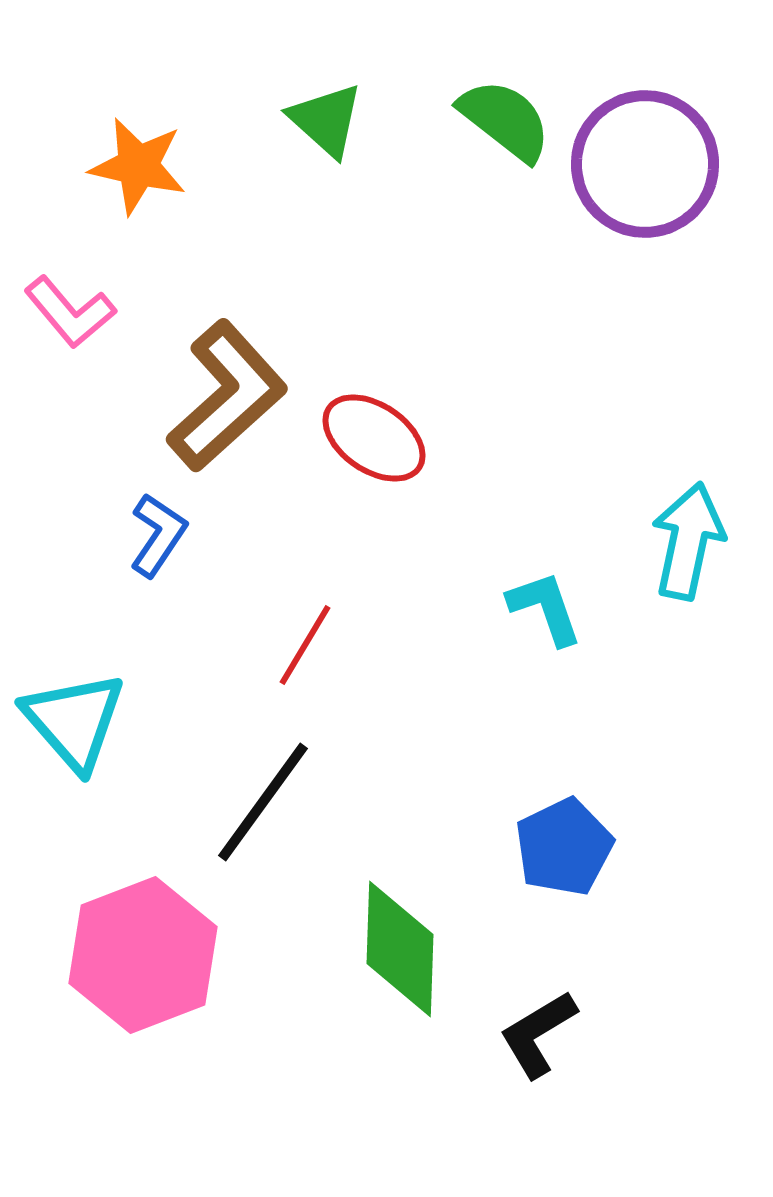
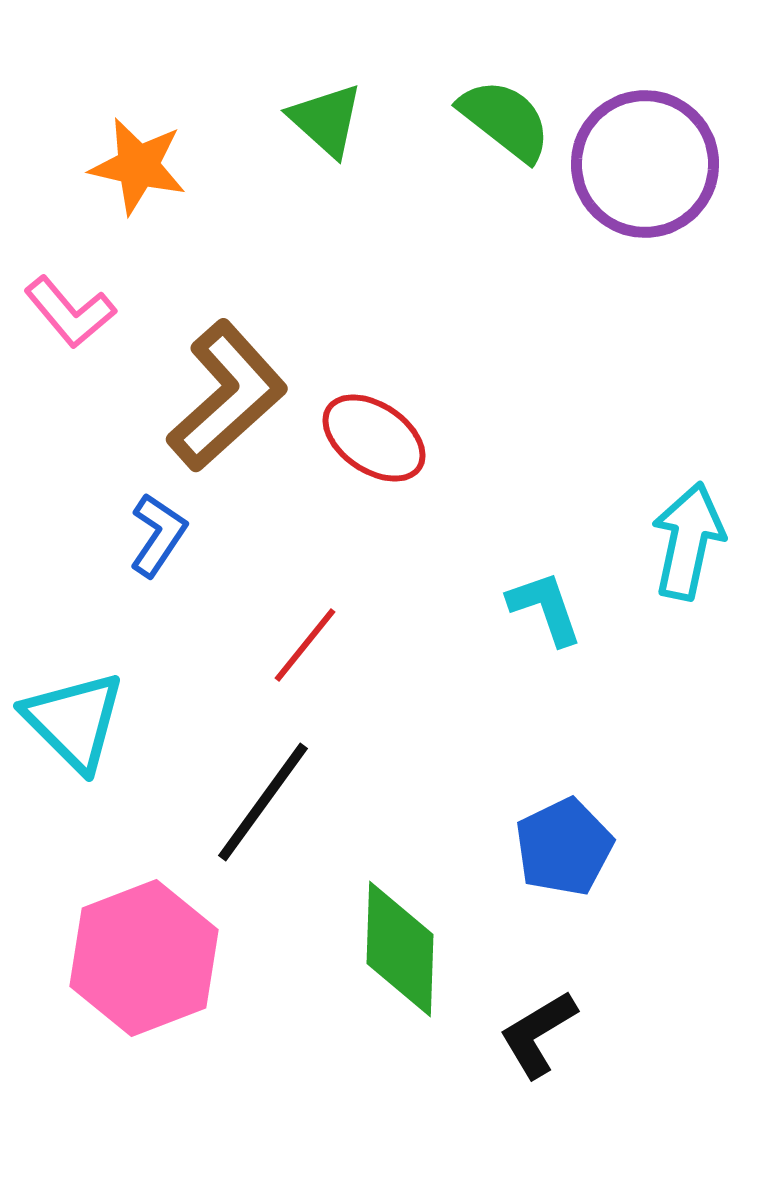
red line: rotated 8 degrees clockwise
cyan triangle: rotated 4 degrees counterclockwise
pink hexagon: moved 1 px right, 3 px down
